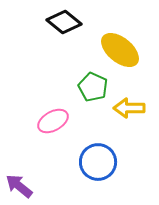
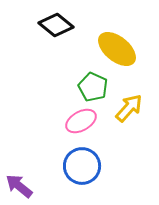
black diamond: moved 8 px left, 3 px down
yellow ellipse: moved 3 px left, 1 px up
yellow arrow: rotated 132 degrees clockwise
pink ellipse: moved 28 px right
blue circle: moved 16 px left, 4 px down
